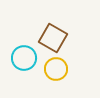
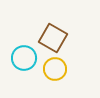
yellow circle: moved 1 px left
